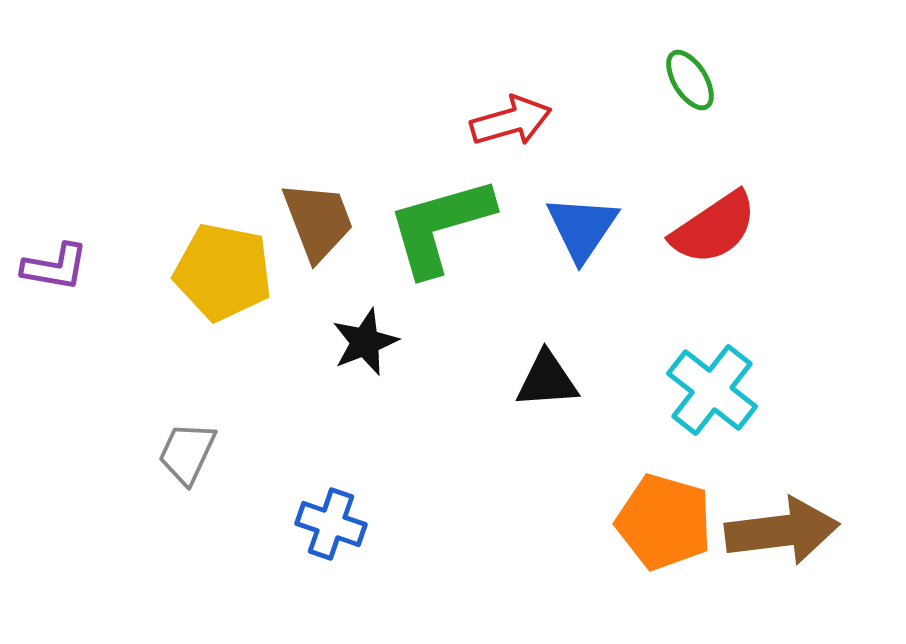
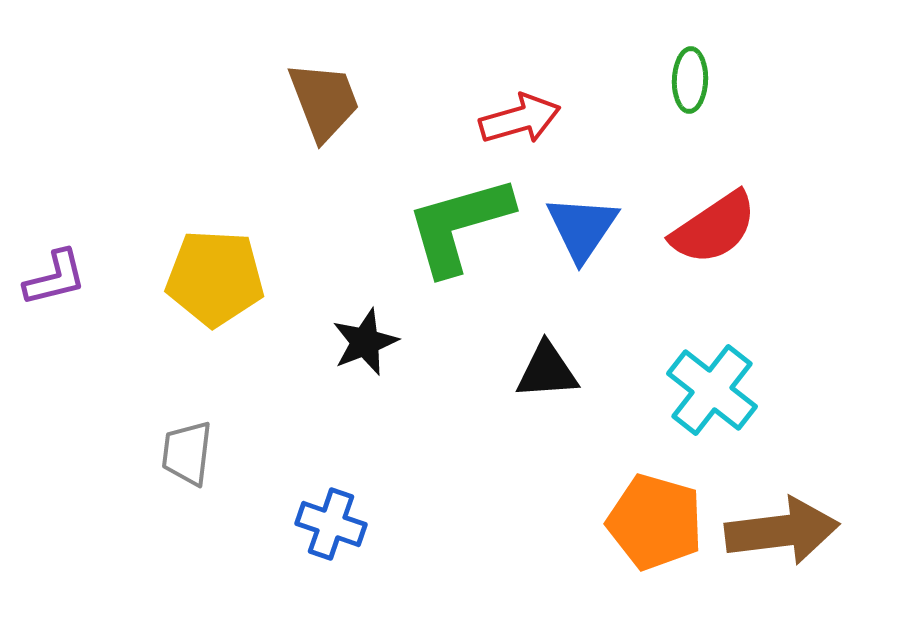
green ellipse: rotated 34 degrees clockwise
red arrow: moved 9 px right, 2 px up
brown trapezoid: moved 6 px right, 120 px up
green L-shape: moved 19 px right, 1 px up
purple L-shape: moved 11 px down; rotated 24 degrees counterclockwise
yellow pentagon: moved 8 px left, 6 px down; rotated 8 degrees counterclockwise
black triangle: moved 9 px up
gray trapezoid: rotated 18 degrees counterclockwise
orange pentagon: moved 9 px left
